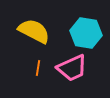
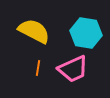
pink trapezoid: moved 1 px right, 1 px down
